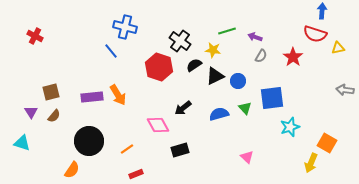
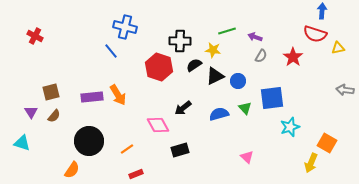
black cross: rotated 35 degrees counterclockwise
